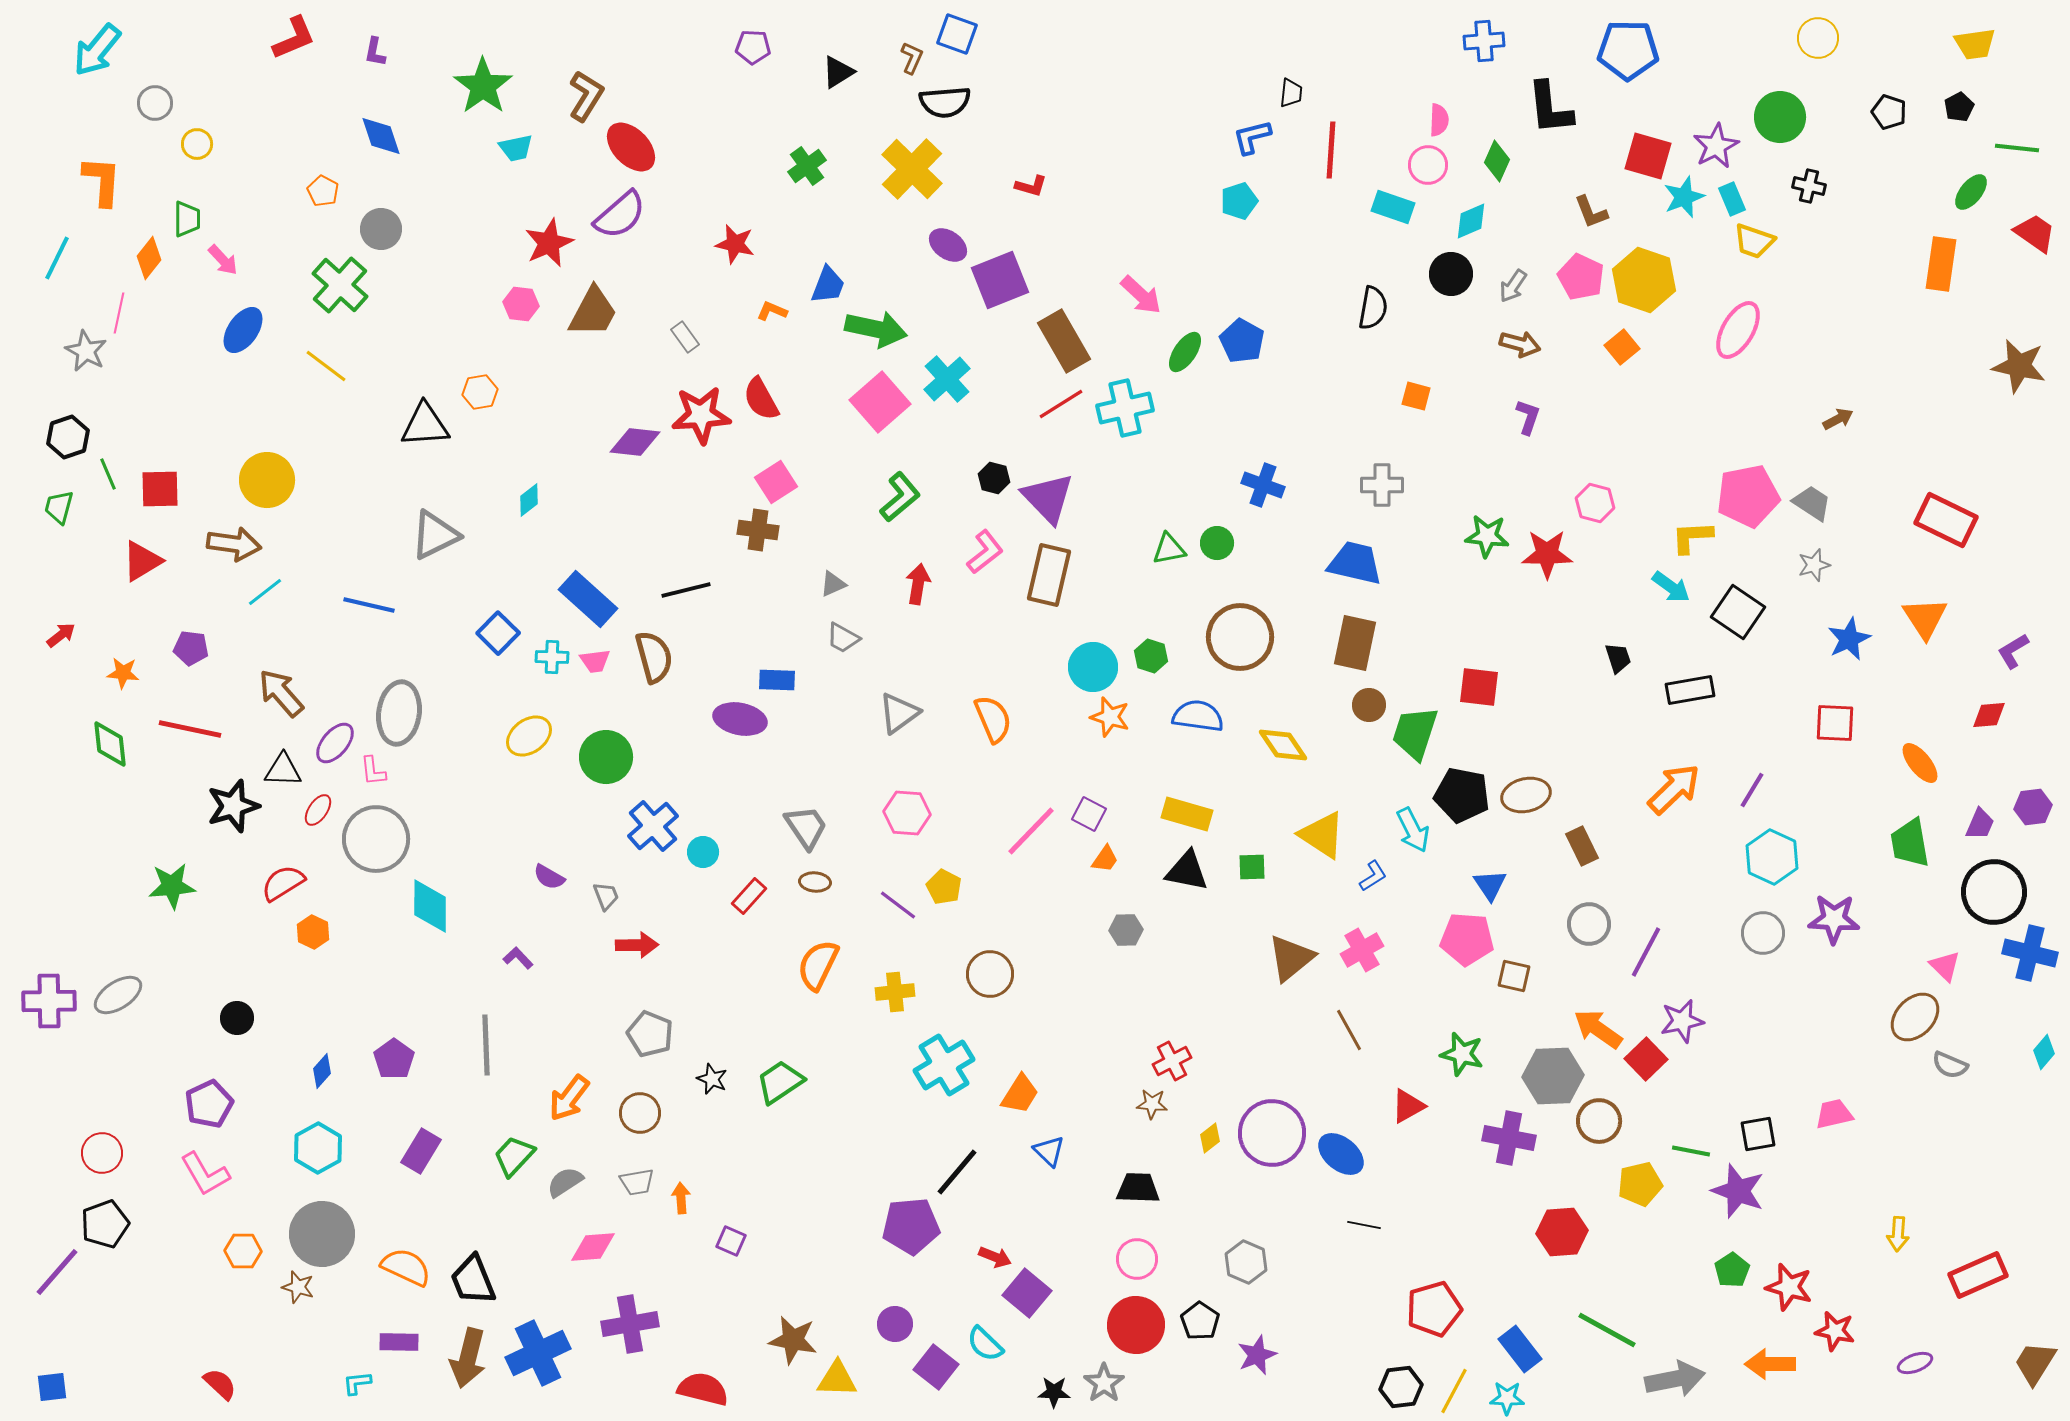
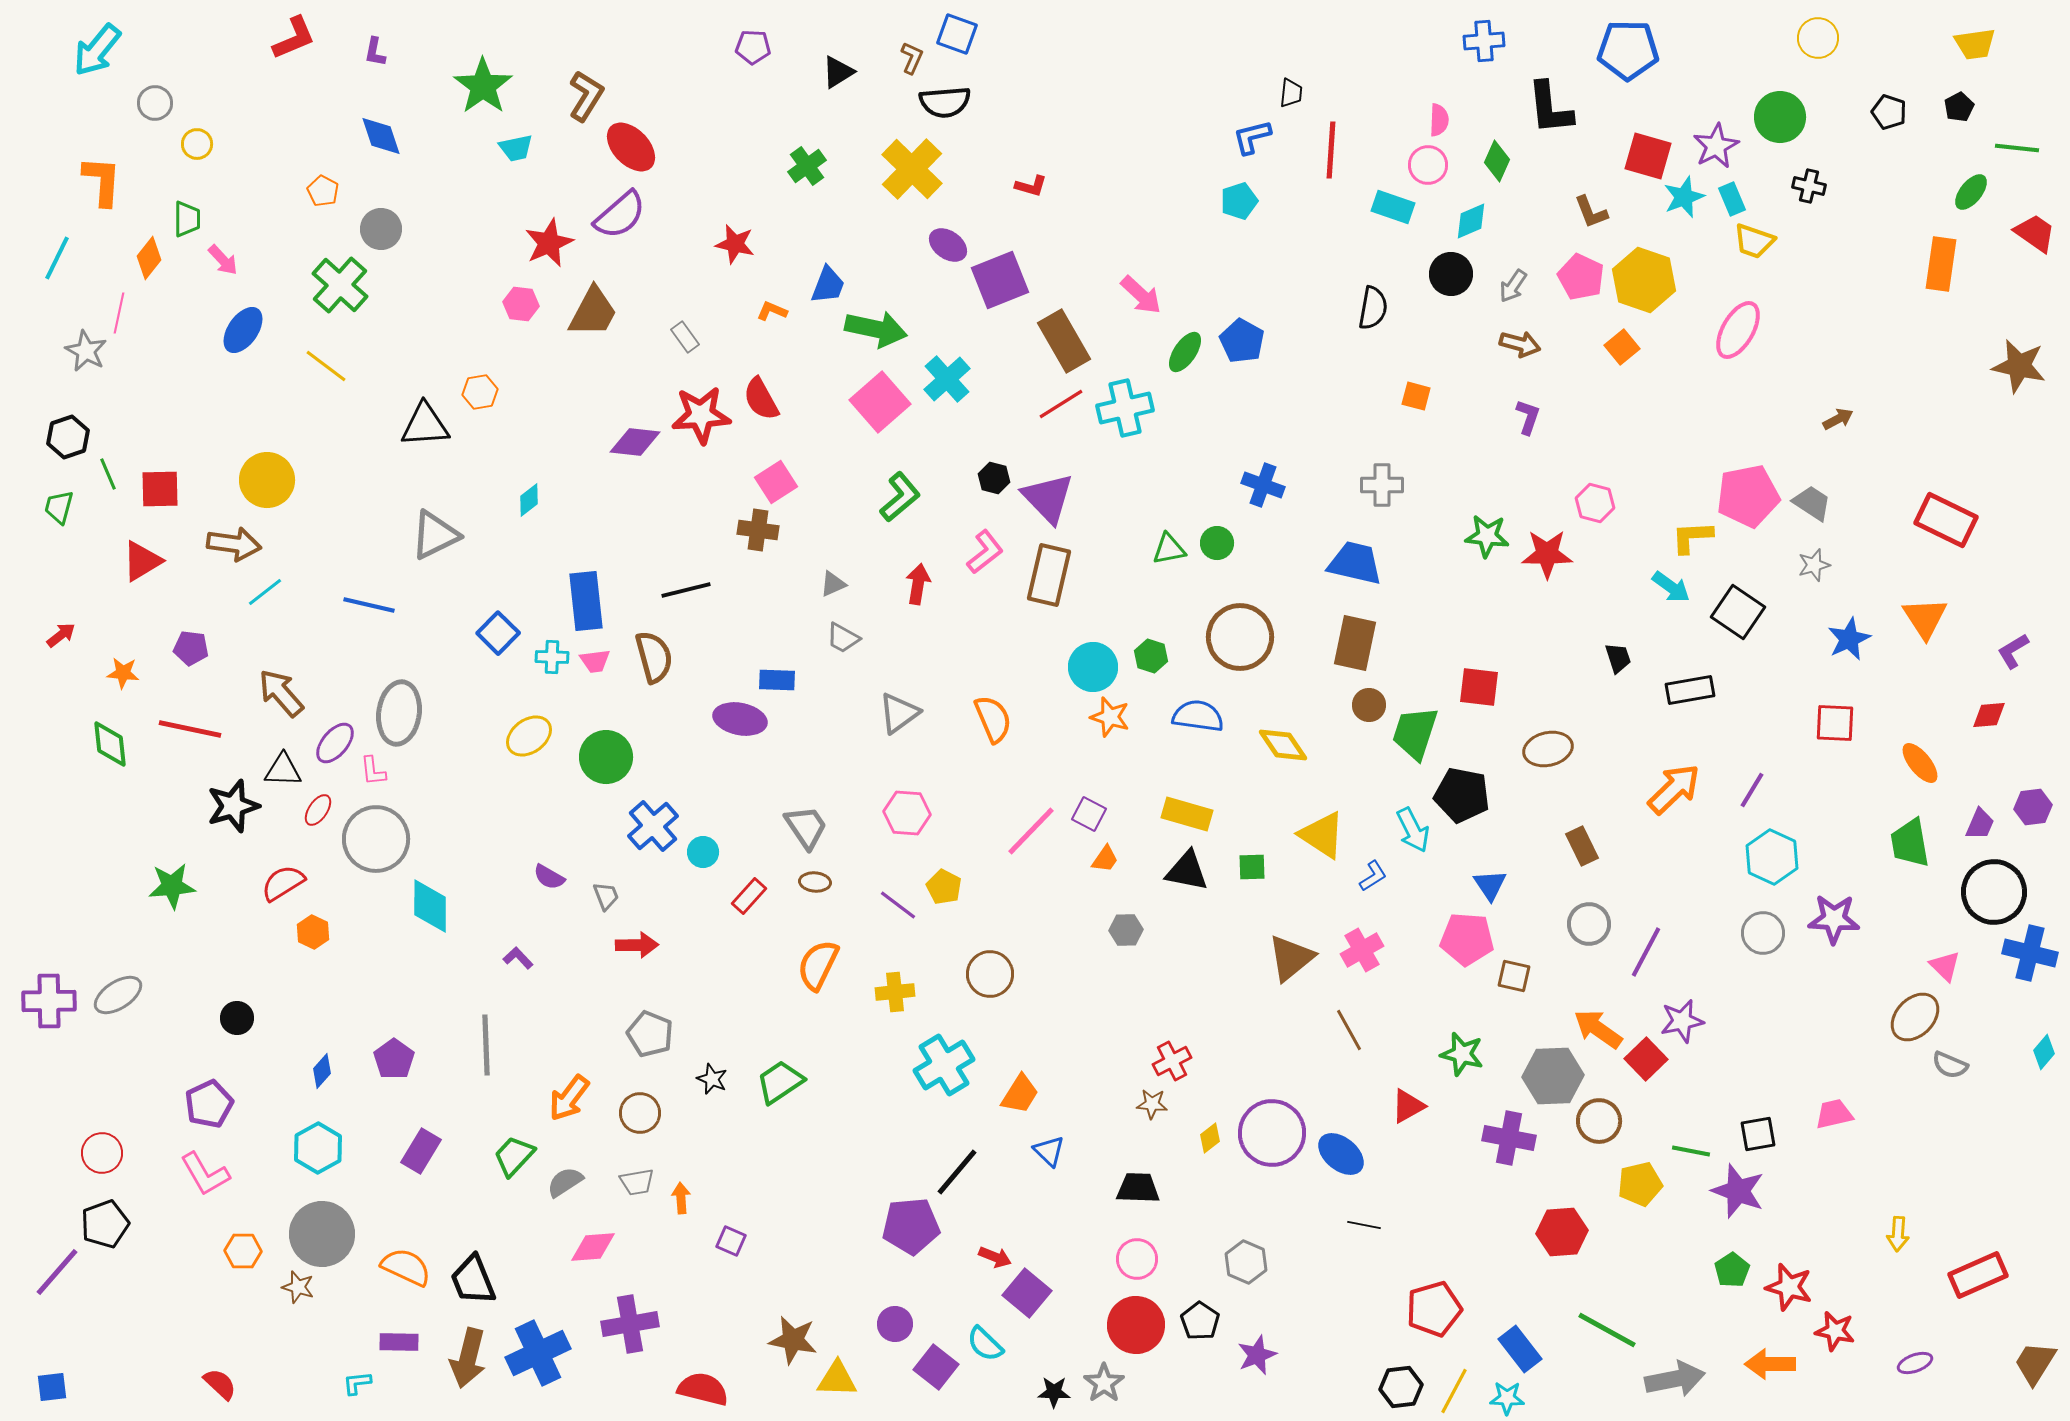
blue rectangle at (588, 599): moved 2 px left, 2 px down; rotated 42 degrees clockwise
brown ellipse at (1526, 795): moved 22 px right, 46 px up
